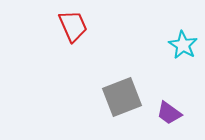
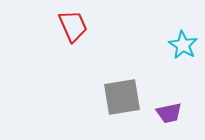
gray square: rotated 12 degrees clockwise
purple trapezoid: rotated 48 degrees counterclockwise
